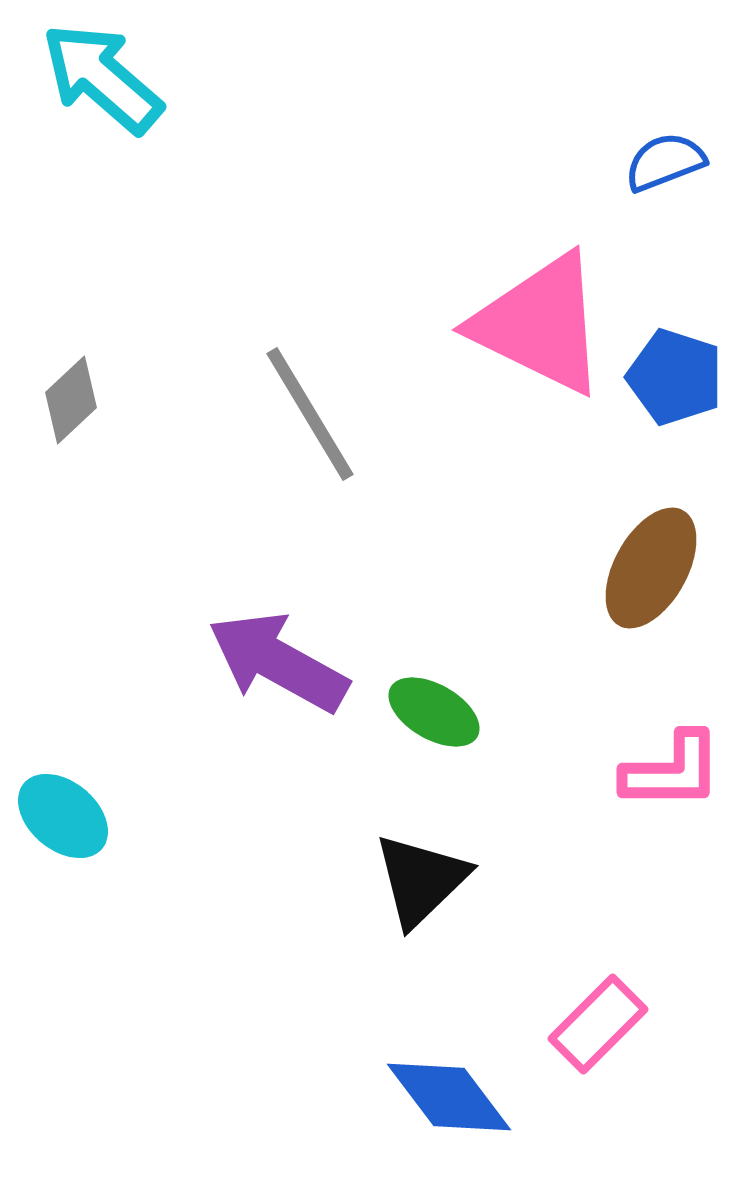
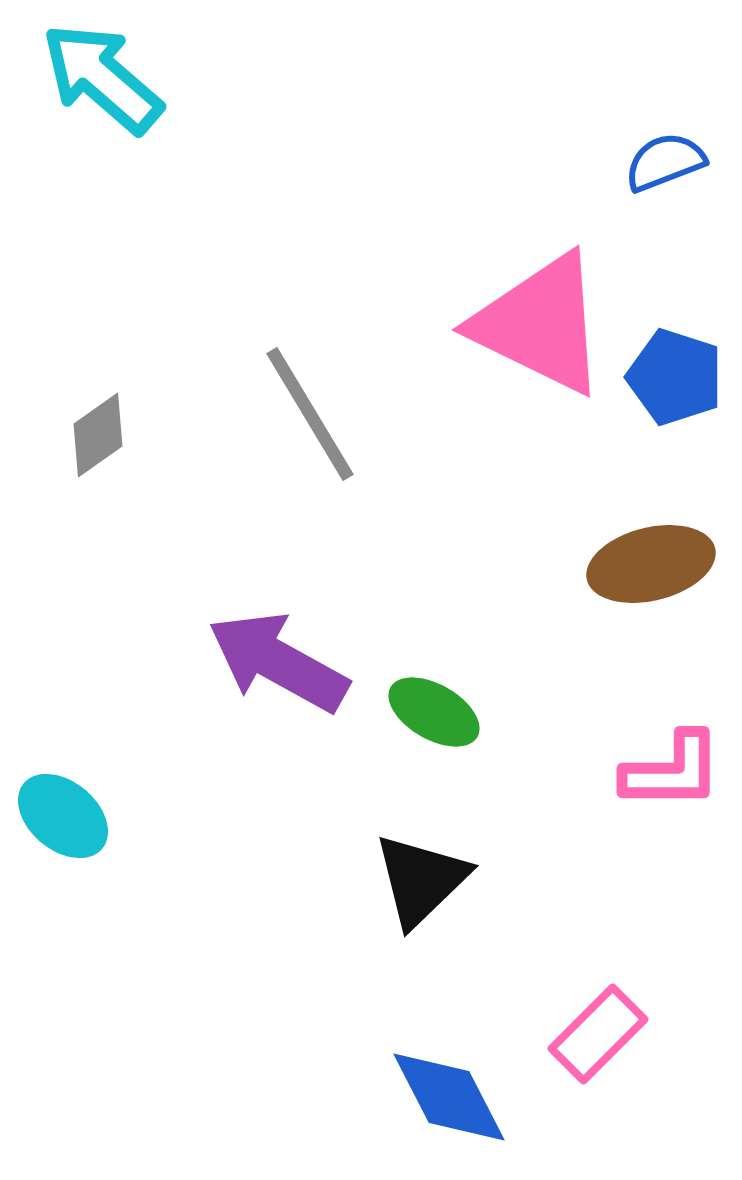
gray diamond: moved 27 px right, 35 px down; rotated 8 degrees clockwise
brown ellipse: moved 4 px up; rotated 47 degrees clockwise
pink rectangle: moved 10 px down
blue diamond: rotated 10 degrees clockwise
